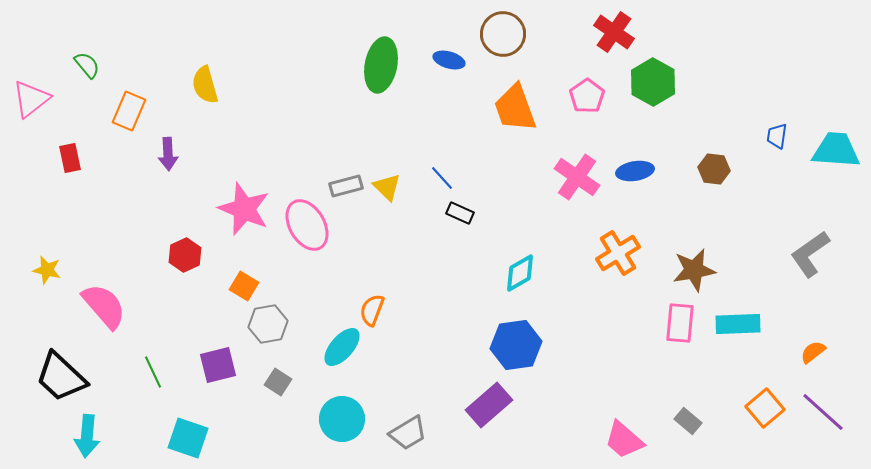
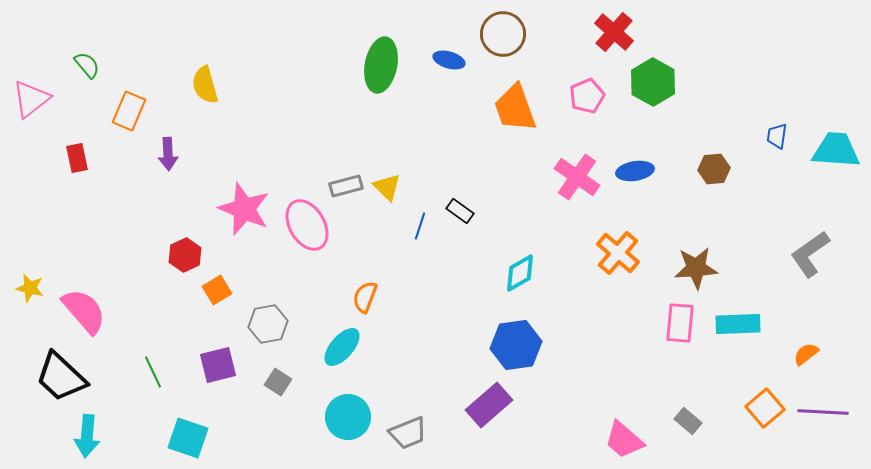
red cross at (614, 32): rotated 6 degrees clockwise
pink pentagon at (587, 96): rotated 12 degrees clockwise
red rectangle at (70, 158): moved 7 px right
brown hexagon at (714, 169): rotated 12 degrees counterclockwise
blue line at (442, 178): moved 22 px left, 48 px down; rotated 60 degrees clockwise
black rectangle at (460, 213): moved 2 px up; rotated 12 degrees clockwise
orange cross at (618, 253): rotated 18 degrees counterclockwise
yellow star at (47, 270): moved 17 px left, 18 px down
brown star at (694, 270): moved 2 px right, 2 px up; rotated 6 degrees clockwise
orange square at (244, 286): moved 27 px left, 4 px down; rotated 28 degrees clockwise
pink semicircle at (104, 306): moved 20 px left, 5 px down
orange semicircle at (372, 310): moved 7 px left, 13 px up
orange semicircle at (813, 352): moved 7 px left, 2 px down
purple line at (823, 412): rotated 39 degrees counterclockwise
cyan circle at (342, 419): moved 6 px right, 2 px up
gray trapezoid at (408, 433): rotated 9 degrees clockwise
